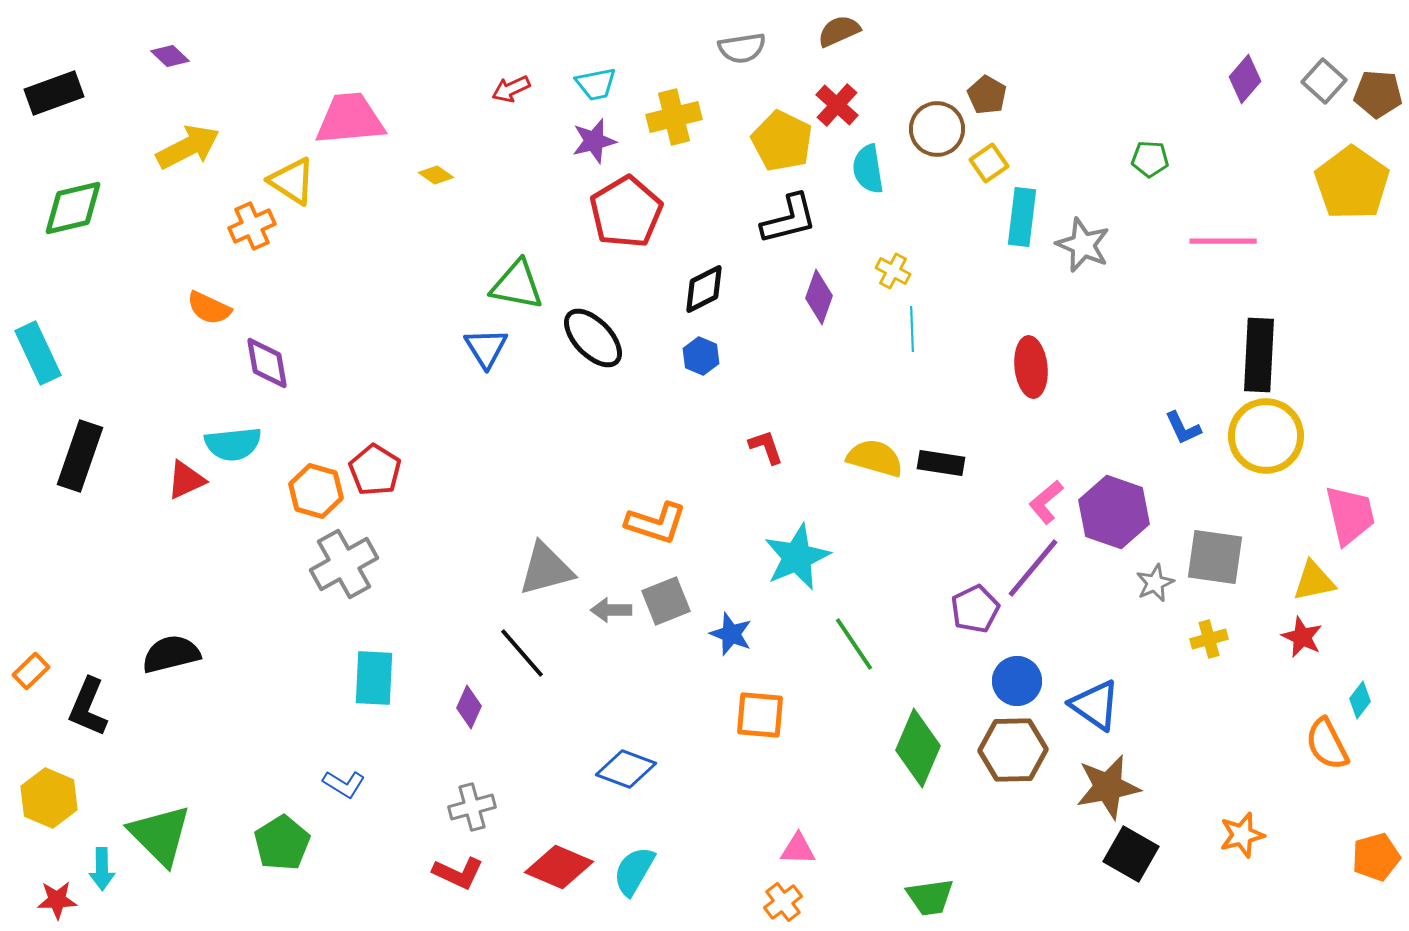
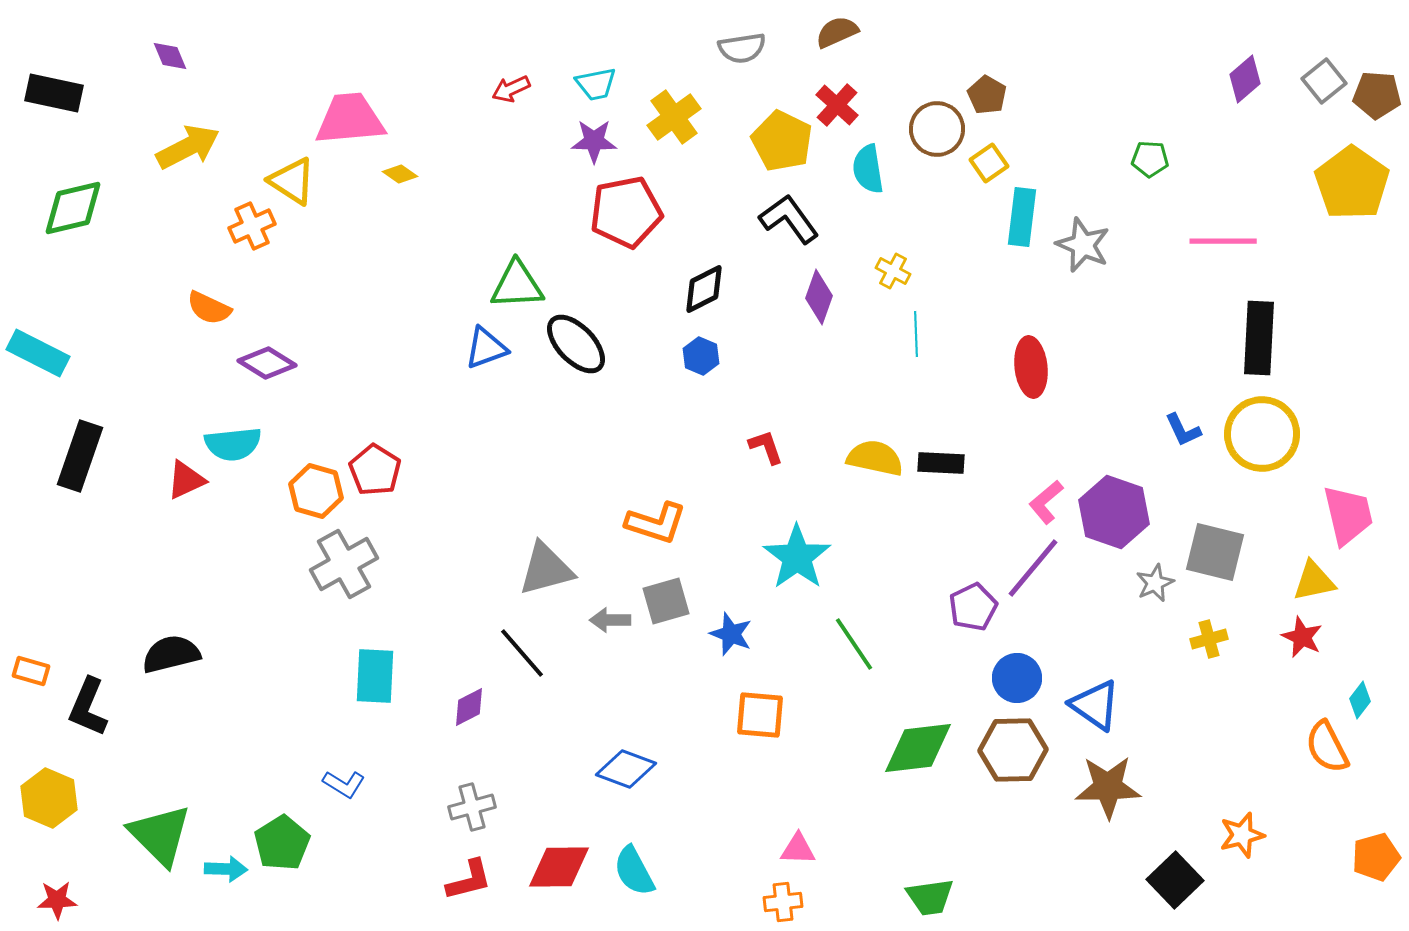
brown semicircle at (839, 31): moved 2 px left, 1 px down
purple diamond at (170, 56): rotated 24 degrees clockwise
purple diamond at (1245, 79): rotated 9 degrees clockwise
gray square at (1324, 81): rotated 9 degrees clockwise
black rectangle at (54, 93): rotated 32 degrees clockwise
brown pentagon at (1378, 94): moved 1 px left, 1 px down
yellow cross at (674, 117): rotated 22 degrees counterclockwise
purple star at (594, 141): rotated 15 degrees clockwise
yellow diamond at (436, 175): moved 36 px left, 1 px up
red pentagon at (626, 212): rotated 20 degrees clockwise
black L-shape at (789, 219): rotated 112 degrees counterclockwise
green triangle at (517, 285): rotated 14 degrees counterclockwise
cyan line at (912, 329): moved 4 px right, 5 px down
black ellipse at (593, 338): moved 17 px left, 6 px down
blue triangle at (486, 348): rotated 42 degrees clockwise
cyan rectangle at (38, 353): rotated 38 degrees counterclockwise
black rectangle at (1259, 355): moved 17 px up
purple diamond at (267, 363): rotated 48 degrees counterclockwise
blue L-shape at (1183, 428): moved 2 px down
yellow circle at (1266, 436): moved 4 px left, 2 px up
yellow semicircle at (875, 458): rotated 4 degrees counterclockwise
black rectangle at (941, 463): rotated 6 degrees counterclockwise
pink trapezoid at (1350, 515): moved 2 px left
cyan star at (797, 557): rotated 12 degrees counterclockwise
gray square at (1215, 557): moved 5 px up; rotated 6 degrees clockwise
gray square at (666, 601): rotated 6 degrees clockwise
purple pentagon at (975, 609): moved 2 px left, 2 px up
gray arrow at (611, 610): moved 1 px left, 10 px down
orange rectangle at (31, 671): rotated 60 degrees clockwise
cyan rectangle at (374, 678): moved 1 px right, 2 px up
blue circle at (1017, 681): moved 3 px up
purple diamond at (469, 707): rotated 39 degrees clockwise
orange semicircle at (1327, 744): moved 3 px down
green diamond at (918, 748): rotated 60 degrees clockwise
brown star at (1108, 787): rotated 10 degrees clockwise
black square at (1131, 854): moved 44 px right, 26 px down; rotated 16 degrees clockwise
red diamond at (559, 867): rotated 24 degrees counterclockwise
cyan arrow at (102, 869): moved 124 px right; rotated 87 degrees counterclockwise
cyan semicircle at (634, 871): rotated 58 degrees counterclockwise
red L-shape at (458, 873): moved 11 px right, 7 px down; rotated 39 degrees counterclockwise
orange cross at (783, 902): rotated 30 degrees clockwise
